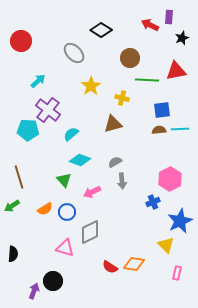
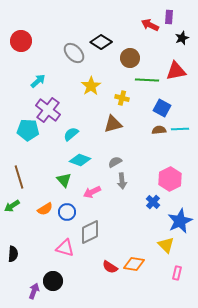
black diamond: moved 12 px down
blue square: moved 2 px up; rotated 36 degrees clockwise
blue cross: rotated 24 degrees counterclockwise
